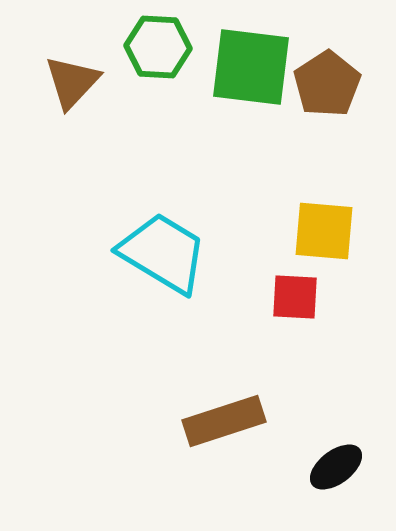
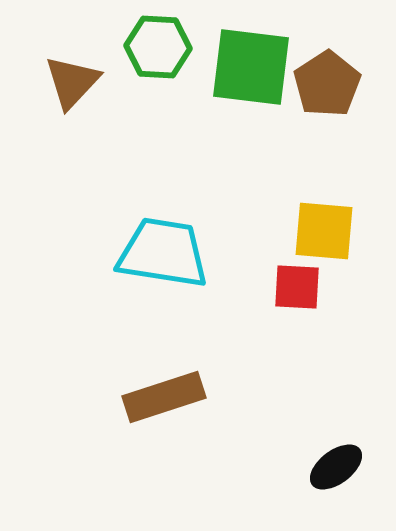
cyan trapezoid: rotated 22 degrees counterclockwise
red square: moved 2 px right, 10 px up
brown rectangle: moved 60 px left, 24 px up
